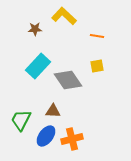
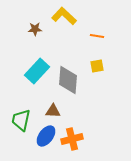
cyan rectangle: moved 1 px left, 5 px down
gray diamond: rotated 40 degrees clockwise
green trapezoid: rotated 15 degrees counterclockwise
